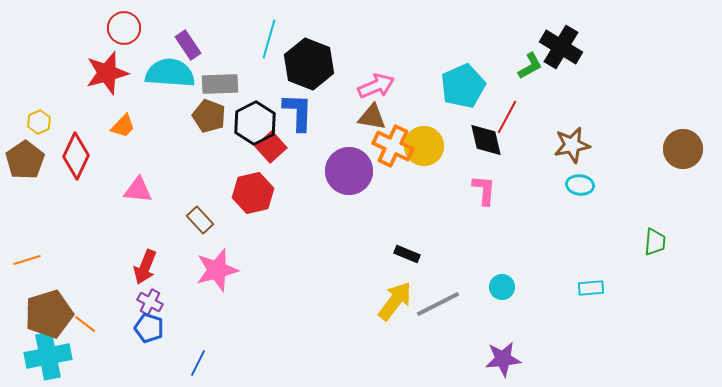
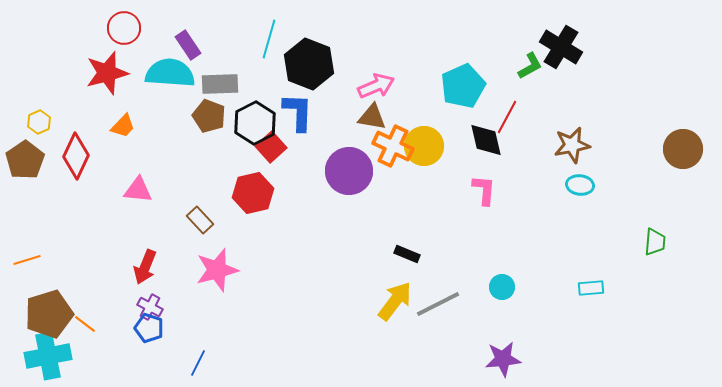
purple cross at (150, 302): moved 5 px down
